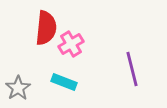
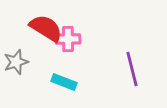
red semicircle: rotated 64 degrees counterclockwise
pink cross: moved 3 px left, 5 px up; rotated 30 degrees clockwise
gray star: moved 2 px left, 26 px up; rotated 15 degrees clockwise
